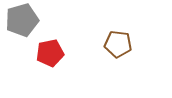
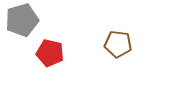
red pentagon: rotated 24 degrees clockwise
